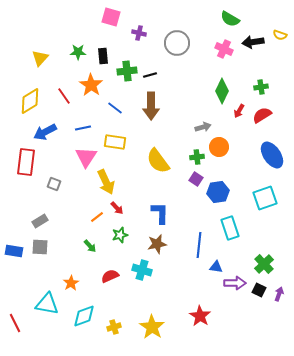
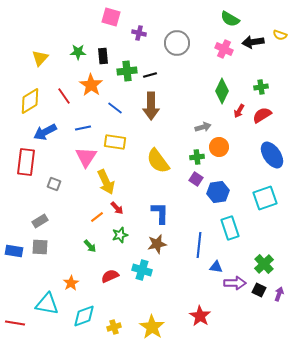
red line at (15, 323): rotated 54 degrees counterclockwise
